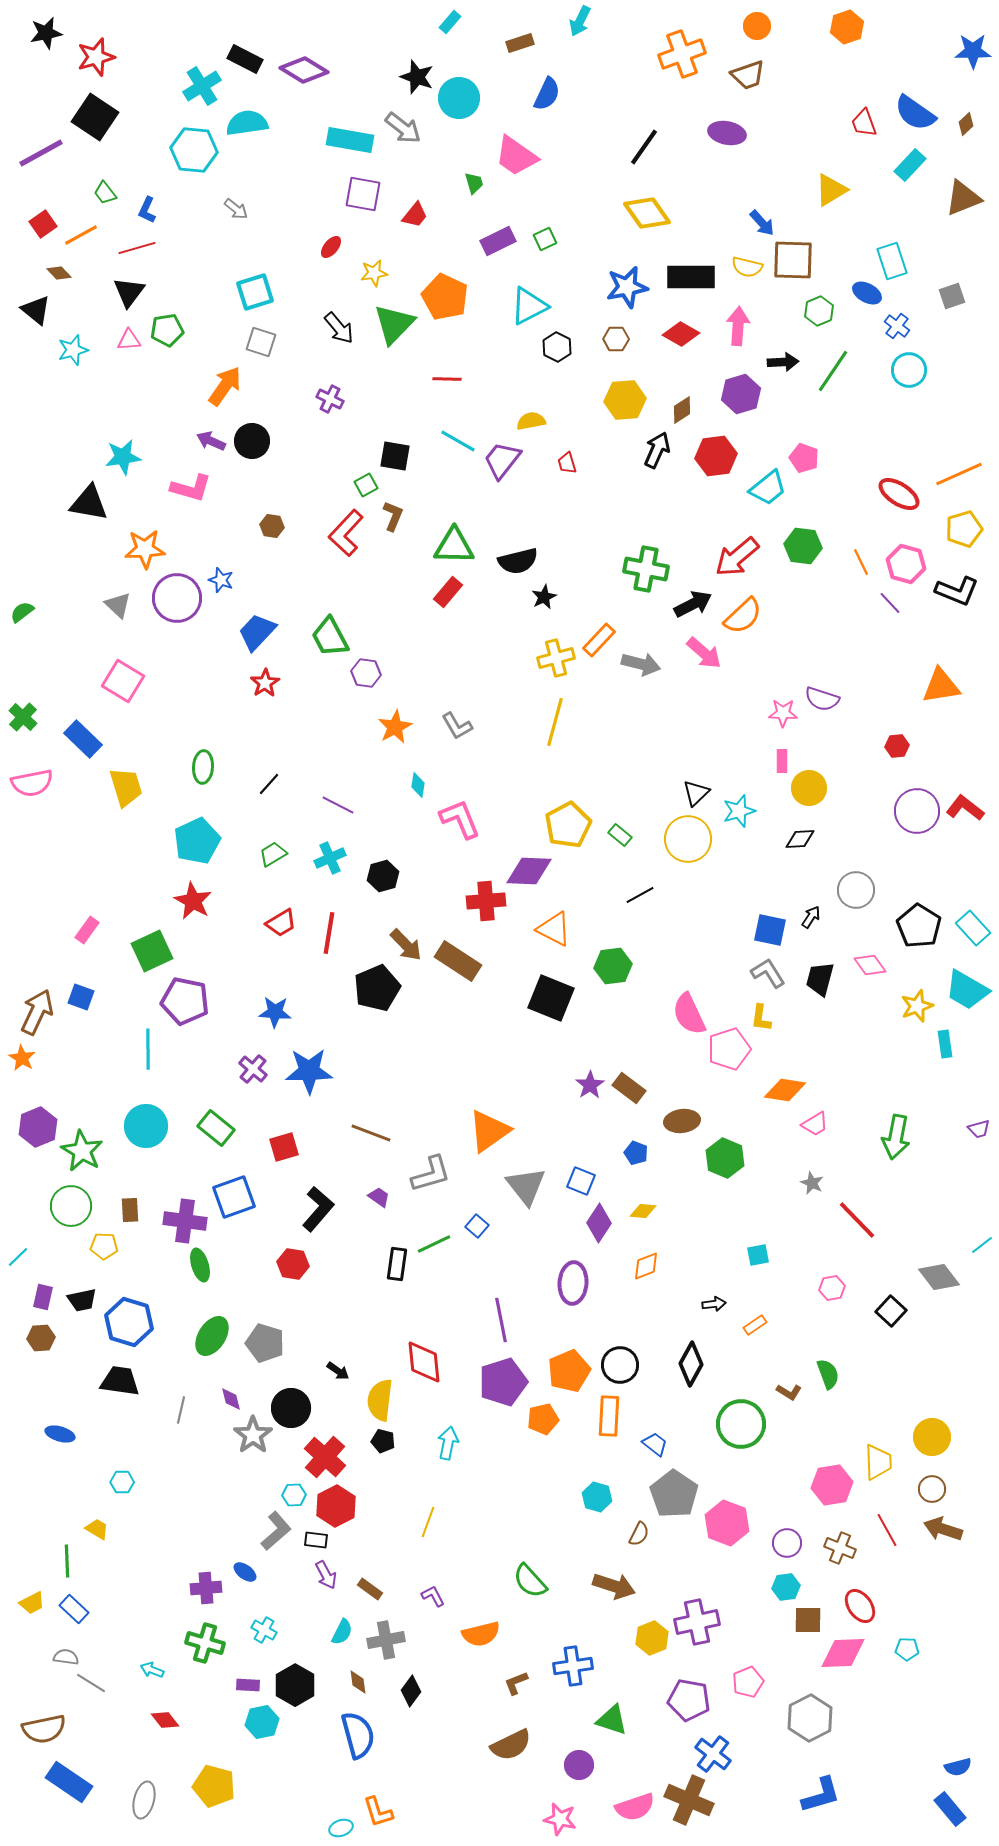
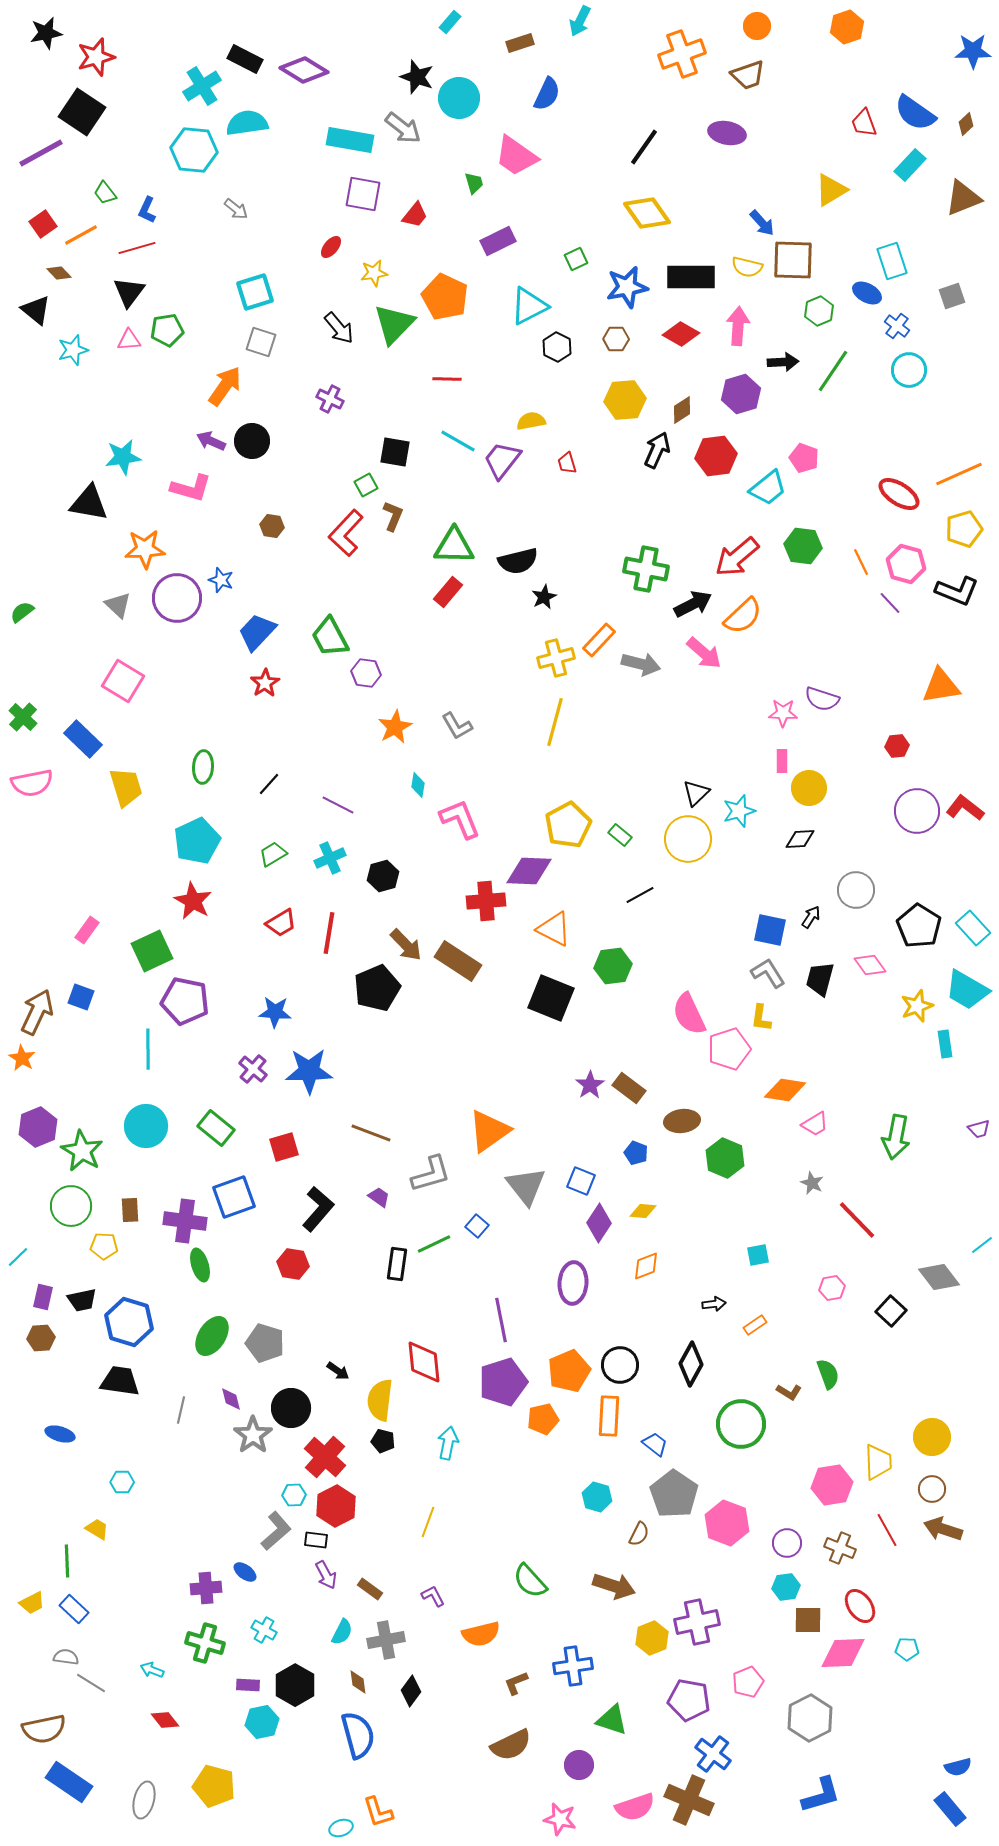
black square at (95, 117): moved 13 px left, 5 px up
green square at (545, 239): moved 31 px right, 20 px down
black square at (395, 456): moved 4 px up
